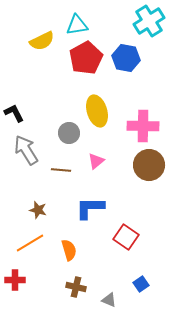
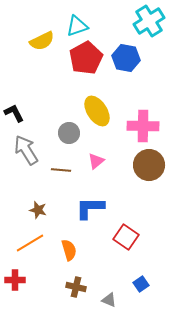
cyan triangle: moved 1 px down; rotated 10 degrees counterclockwise
yellow ellipse: rotated 16 degrees counterclockwise
